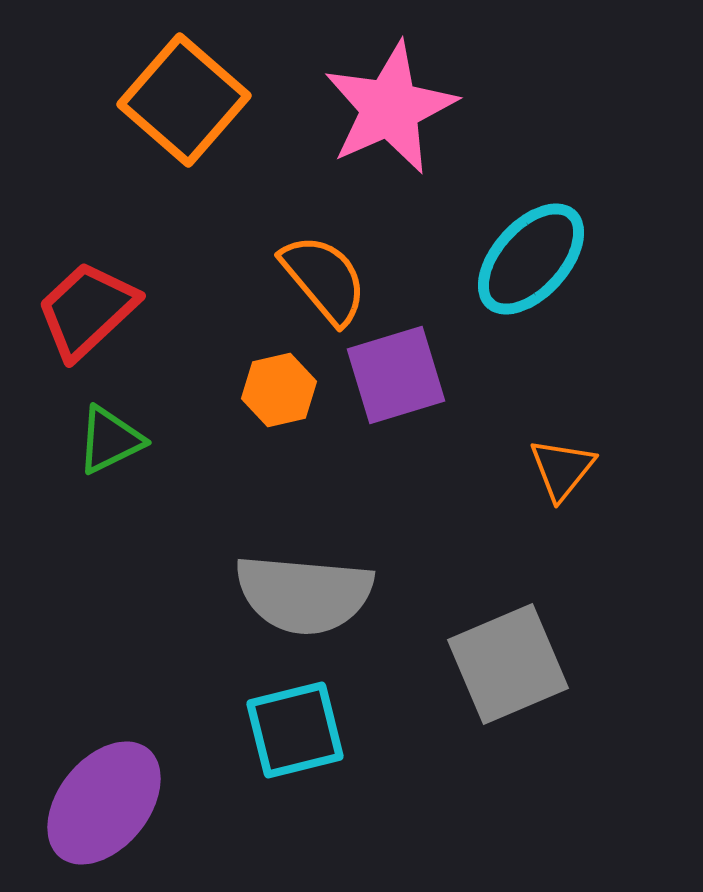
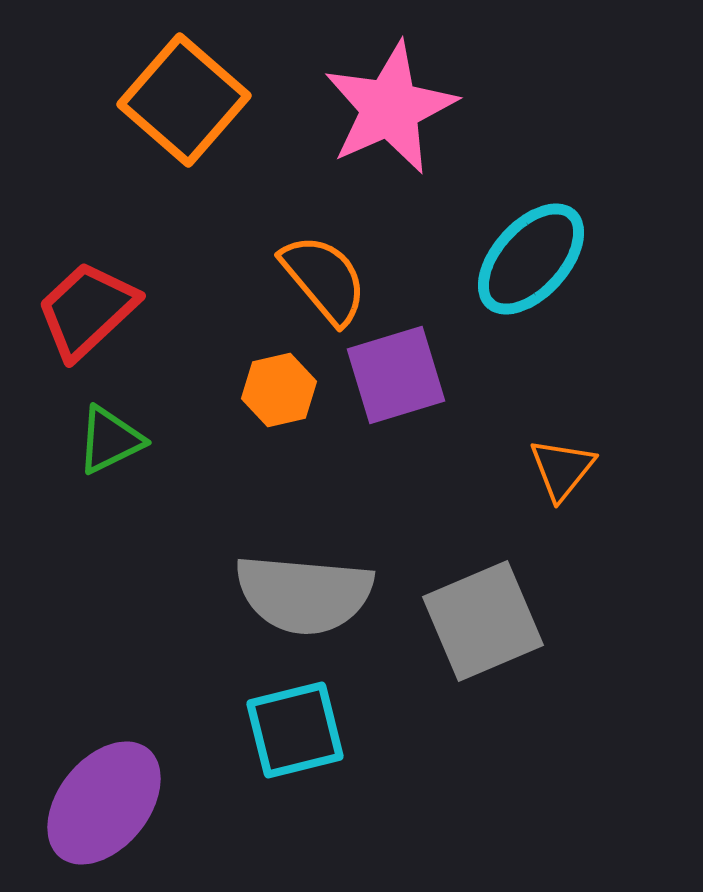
gray square: moved 25 px left, 43 px up
